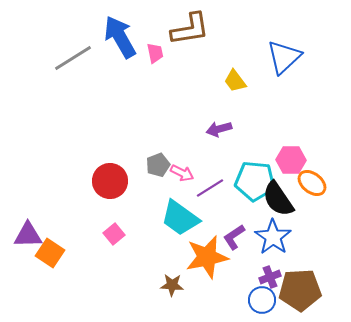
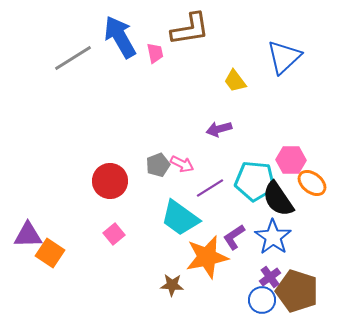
pink arrow: moved 9 px up
purple cross: rotated 15 degrees counterclockwise
brown pentagon: moved 3 px left, 1 px down; rotated 21 degrees clockwise
